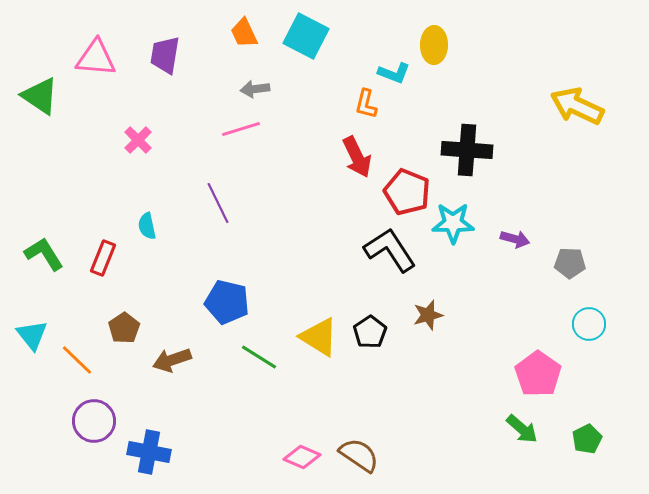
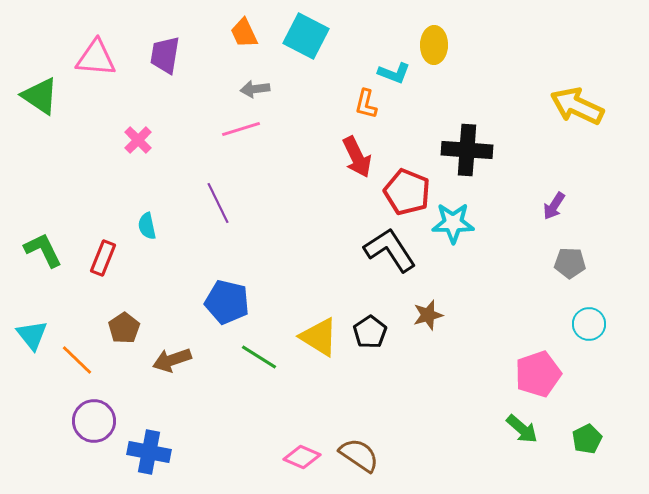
purple arrow: moved 39 px right, 33 px up; rotated 108 degrees clockwise
green L-shape: moved 1 px left, 4 px up; rotated 6 degrees clockwise
pink pentagon: rotated 18 degrees clockwise
